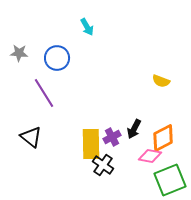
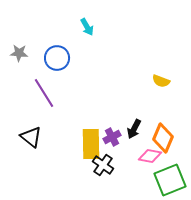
orange diamond: rotated 40 degrees counterclockwise
